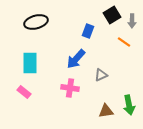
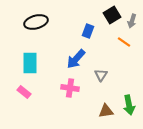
gray arrow: rotated 16 degrees clockwise
gray triangle: rotated 32 degrees counterclockwise
